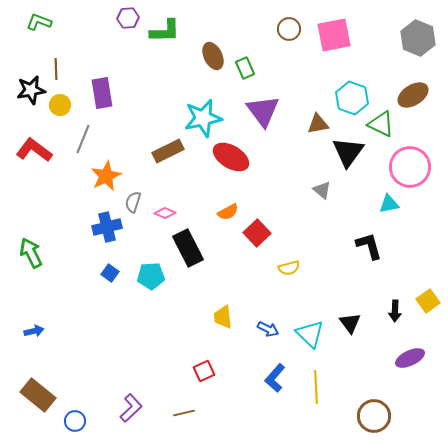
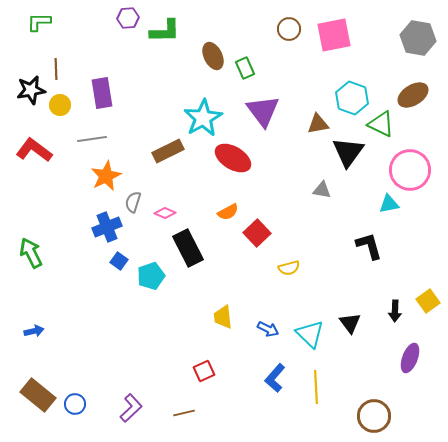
green L-shape at (39, 22): rotated 20 degrees counterclockwise
gray hexagon at (418, 38): rotated 12 degrees counterclockwise
cyan star at (203, 118): rotated 18 degrees counterclockwise
gray line at (83, 139): moved 9 px right; rotated 60 degrees clockwise
red ellipse at (231, 157): moved 2 px right, 1 px down
pink circle at (410, 167): moved 3 px down
gray triangle at (322, 190): rotated 30 degrees counterclockwise
blue cross at (107, 227): rotated 8 degrees counterclockwise
blue square at (110, 273): moved 9 px right, 12 px up
cyan pentagon at (151, 276): rotated 16 degrees counterclockwise
purple ellipse at (410, 358): rotated 44 degrees counterclockwise
blue circle at (75, 421): moved 17 px up
